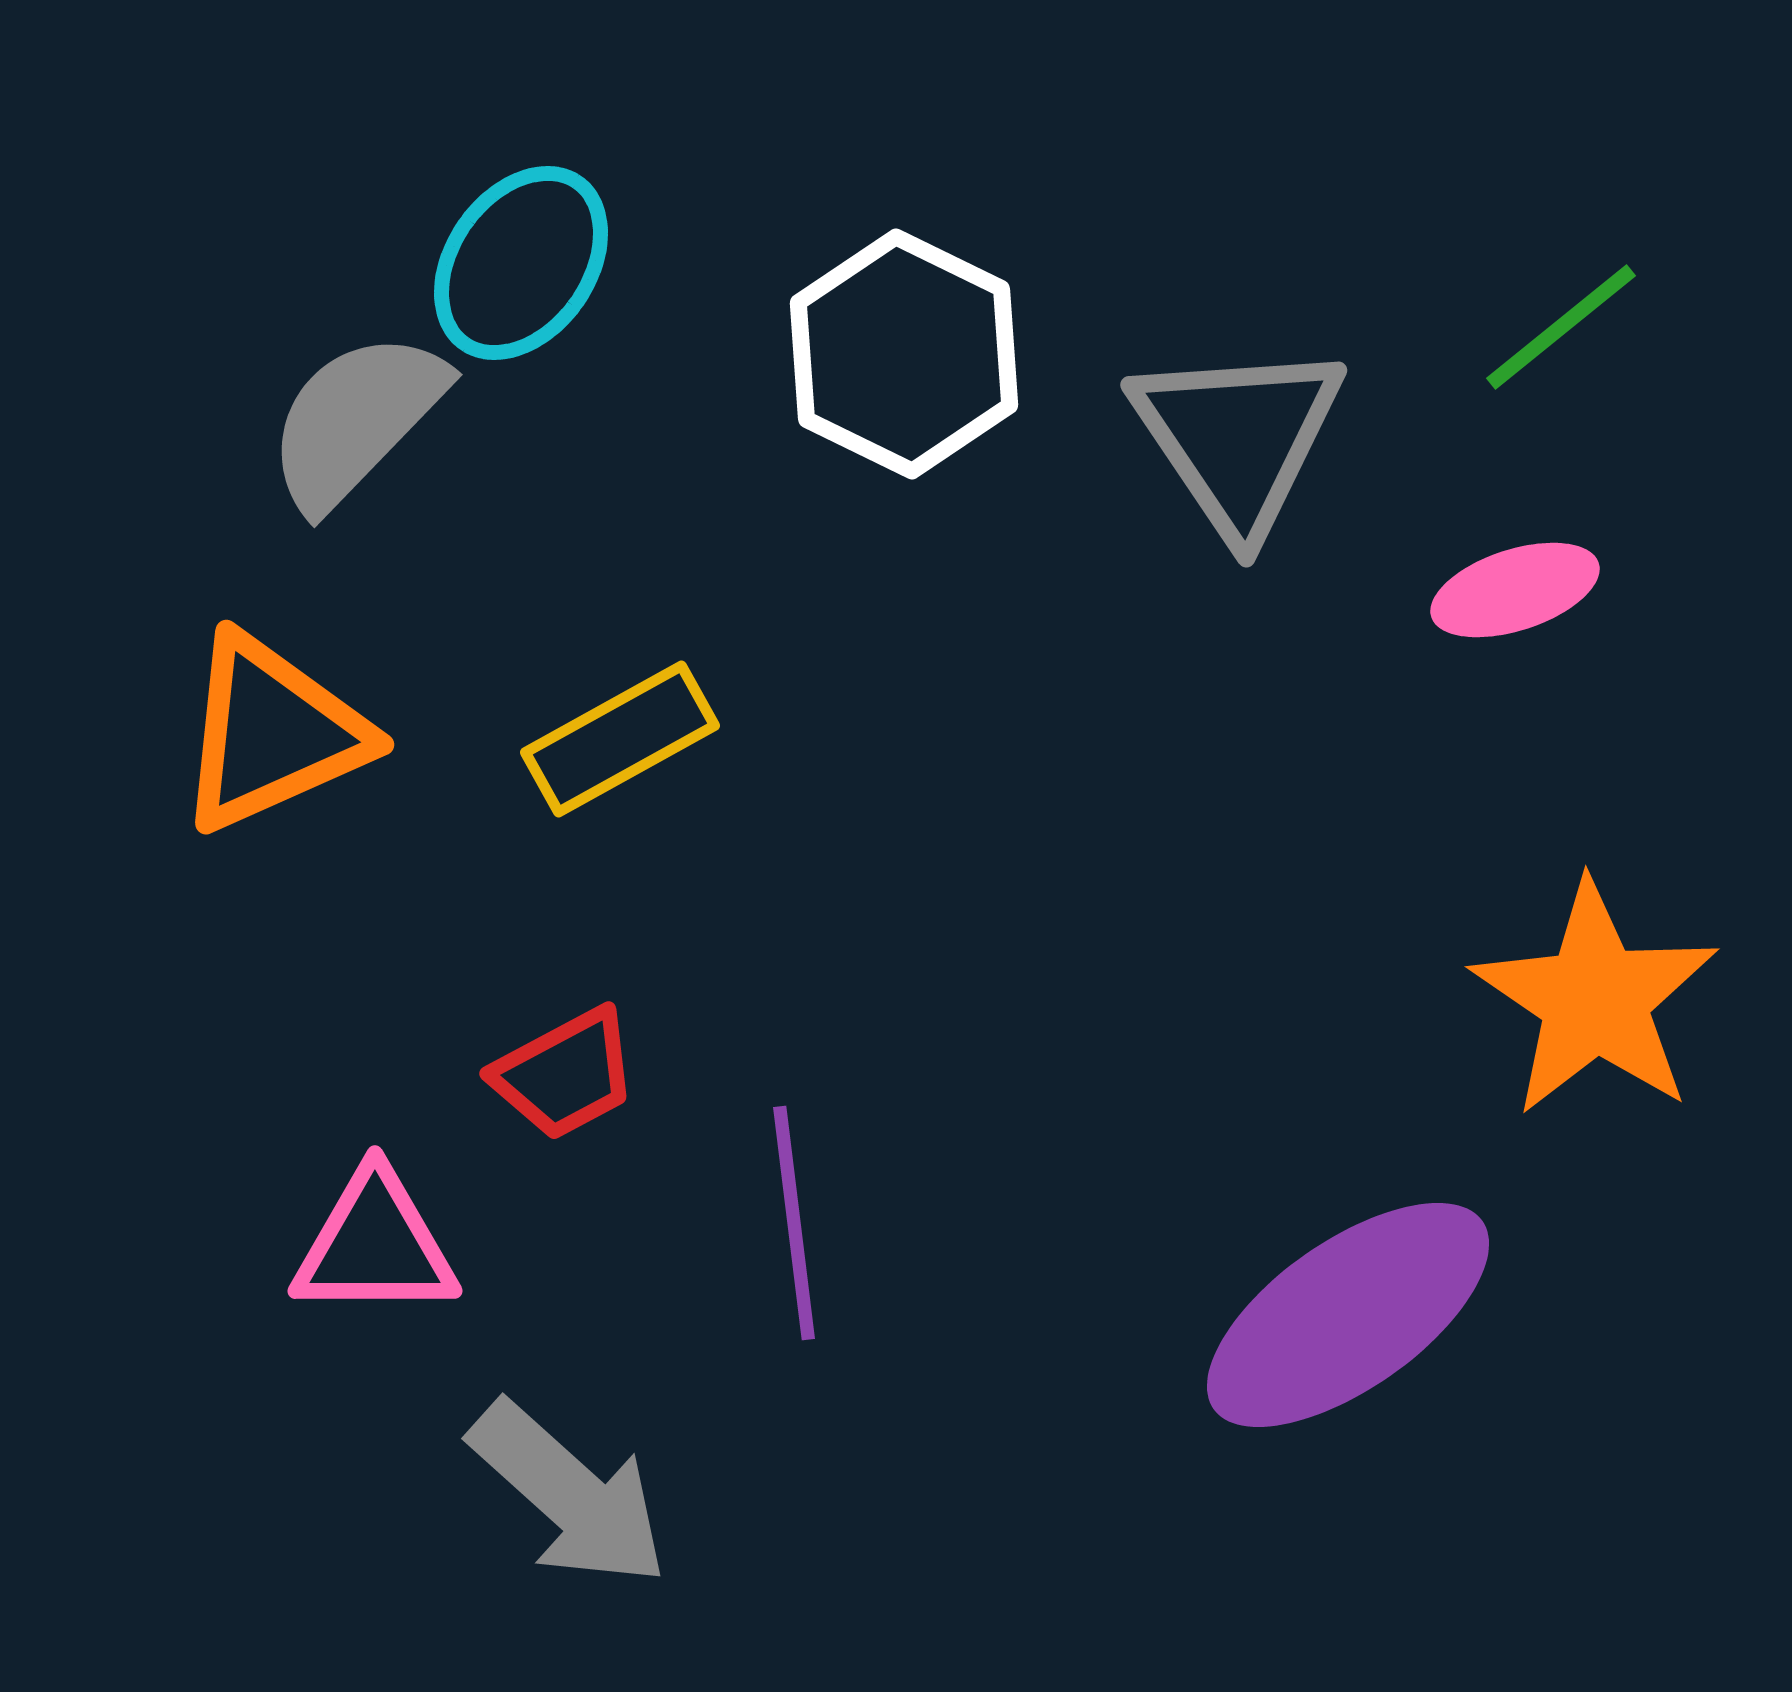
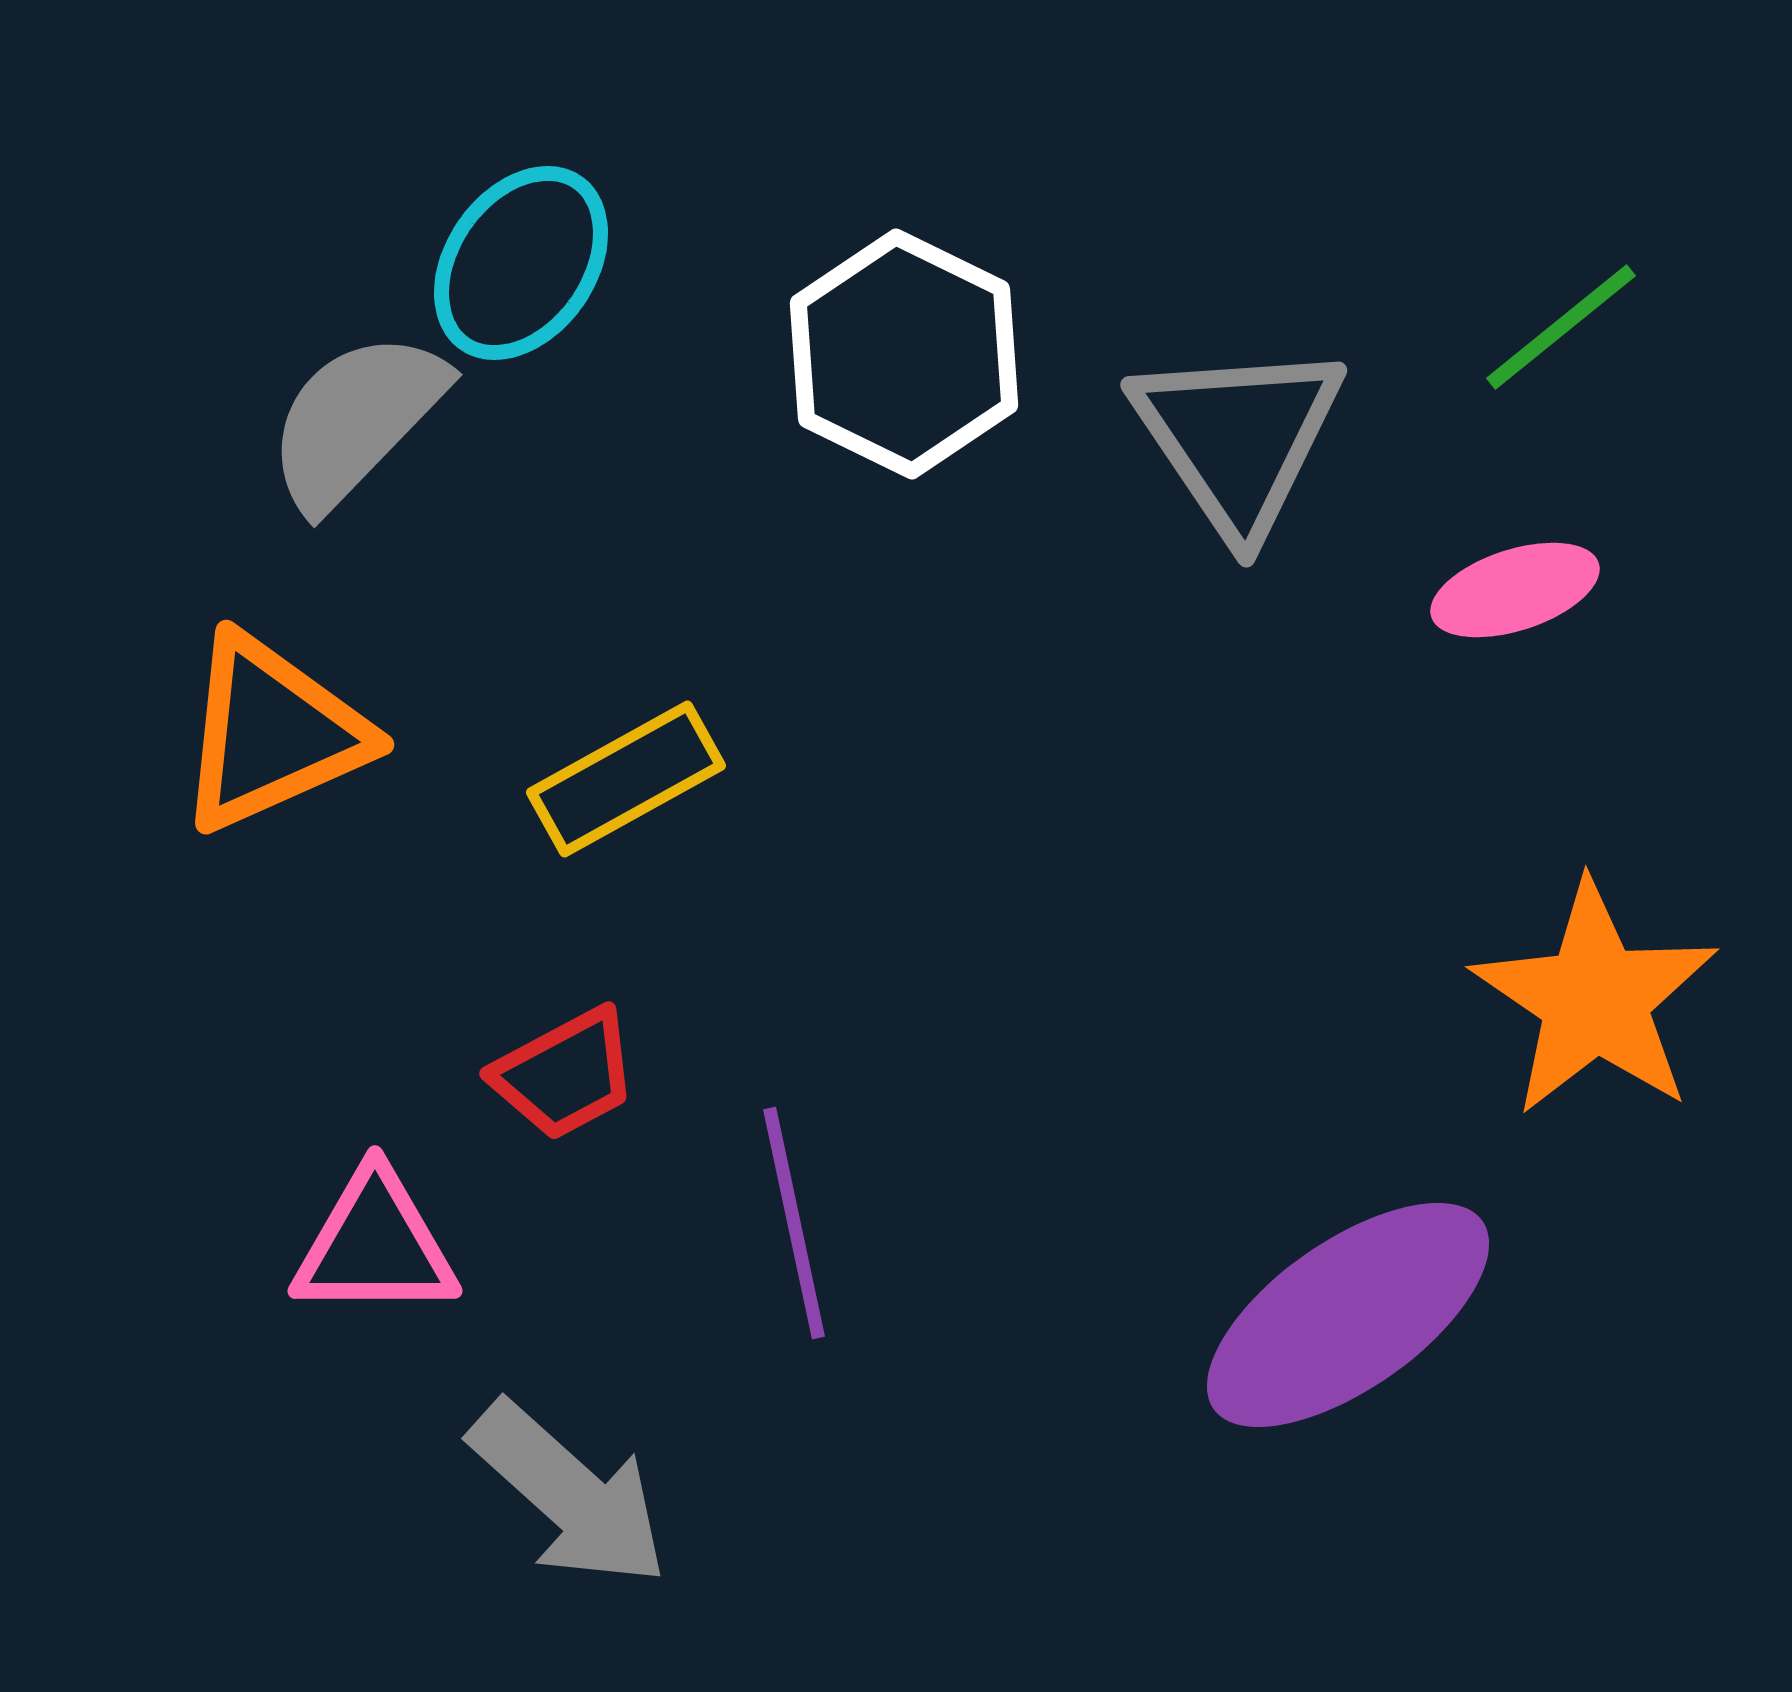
yellow rectangle: moved 6 px right, 40 px down
purple line: rotated 5 degrees counterclockwise
